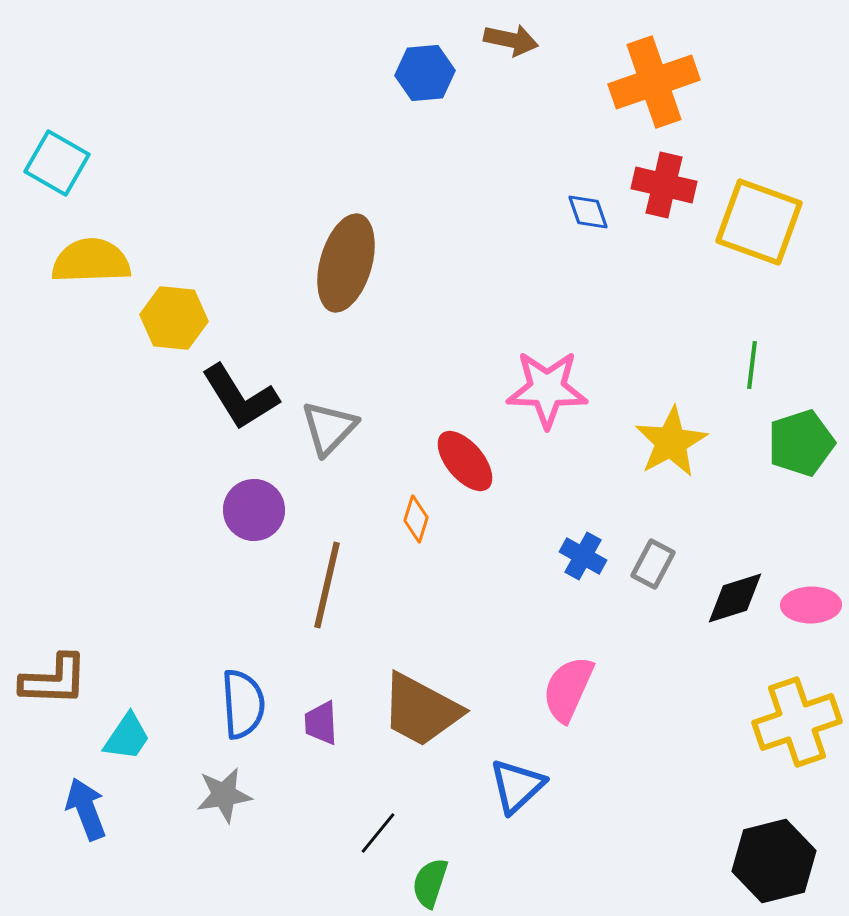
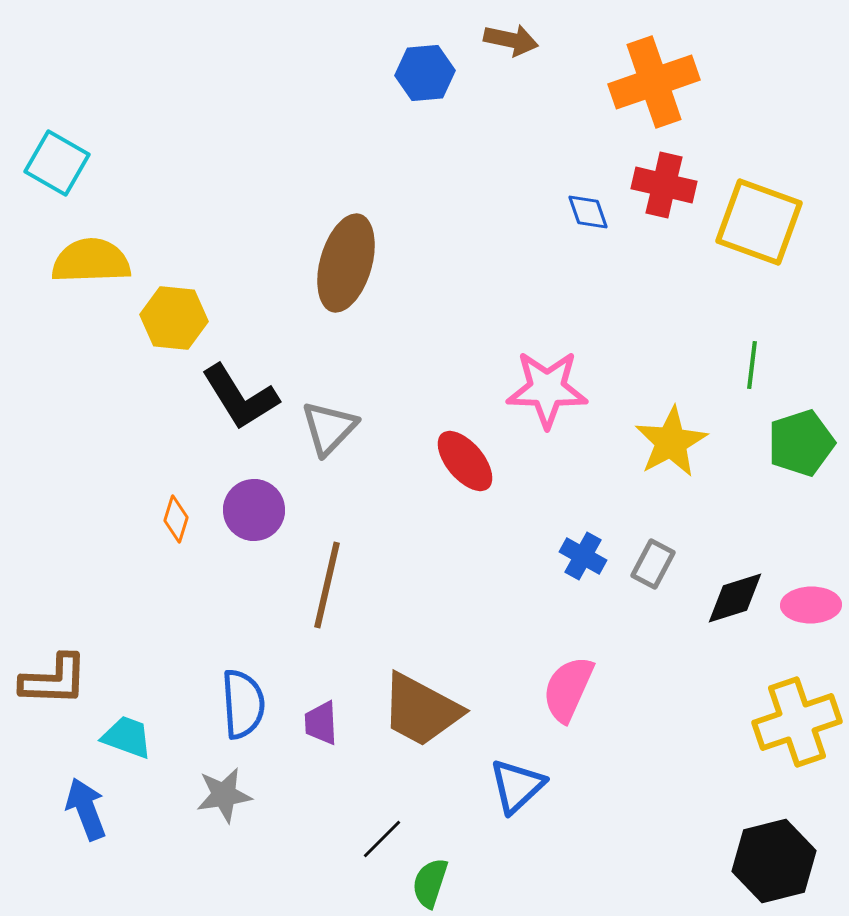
orange diamond: moved 240 px left
cyan trapezoid: rotated 104 degrees counterclockwise
black line: moved 4 px right, 6 px down; rotated 6 degrees clockwise
